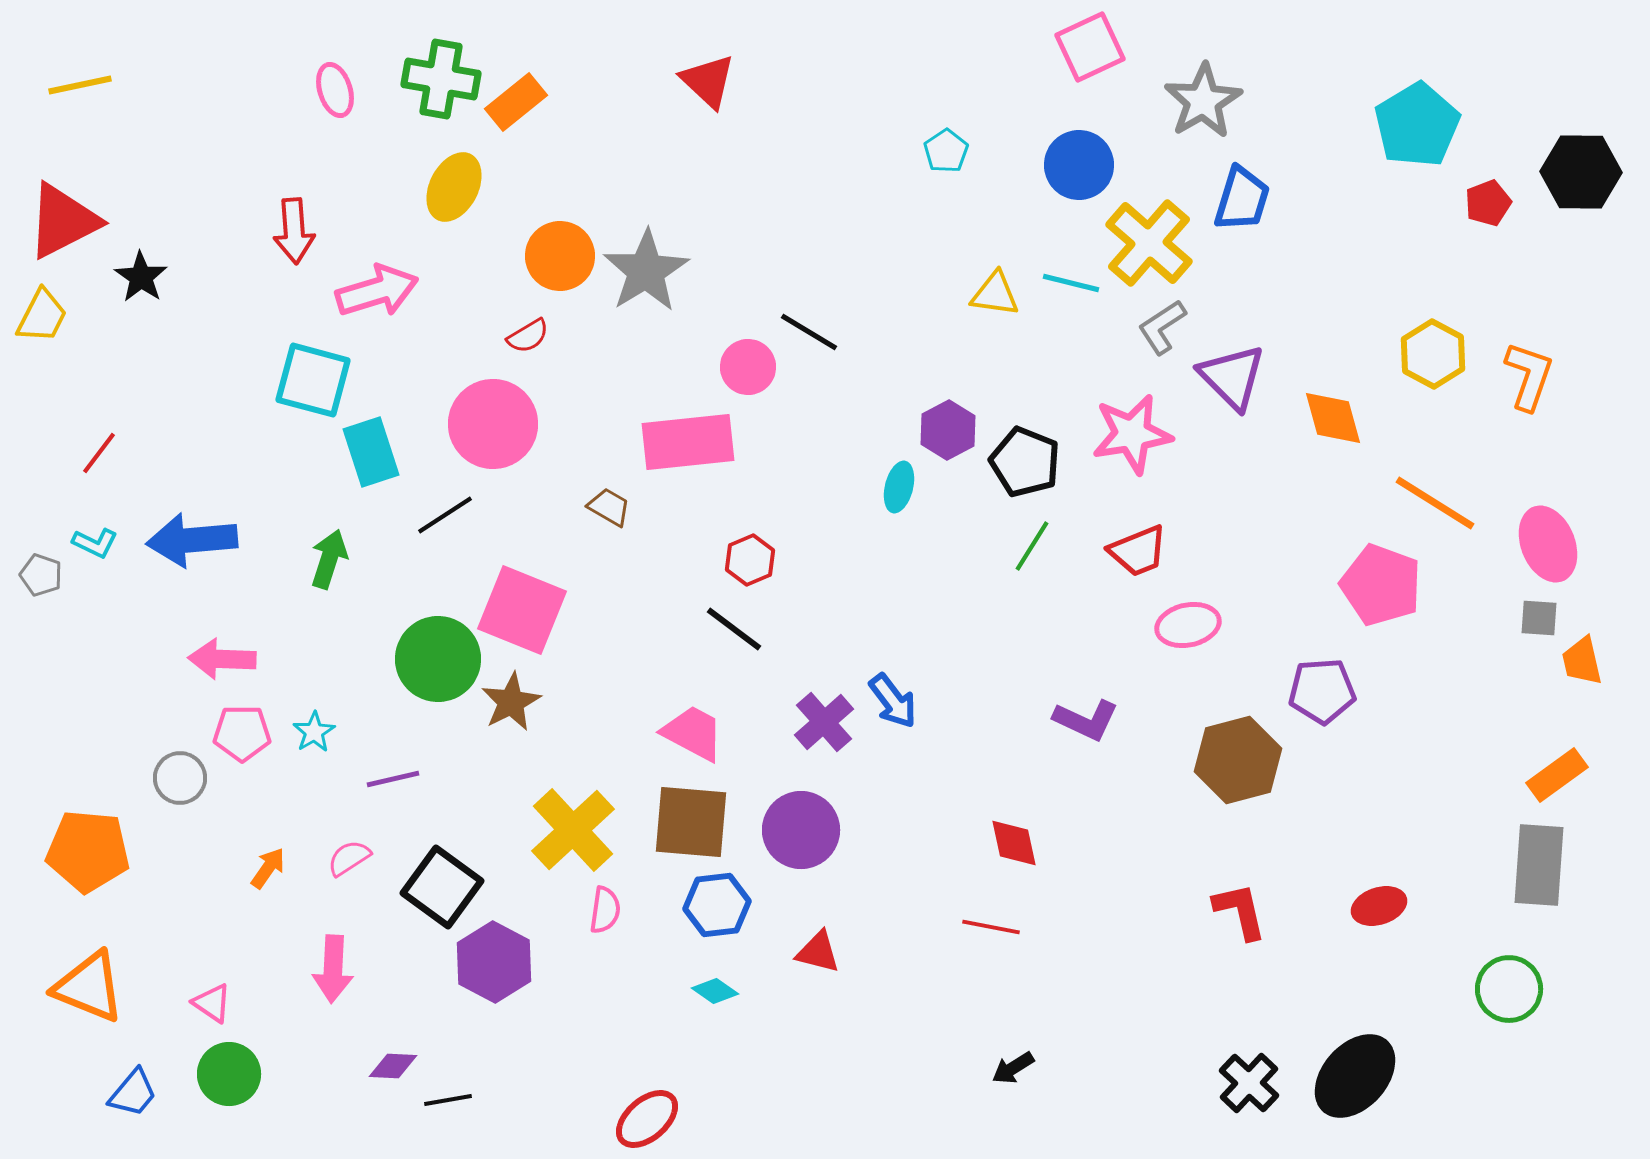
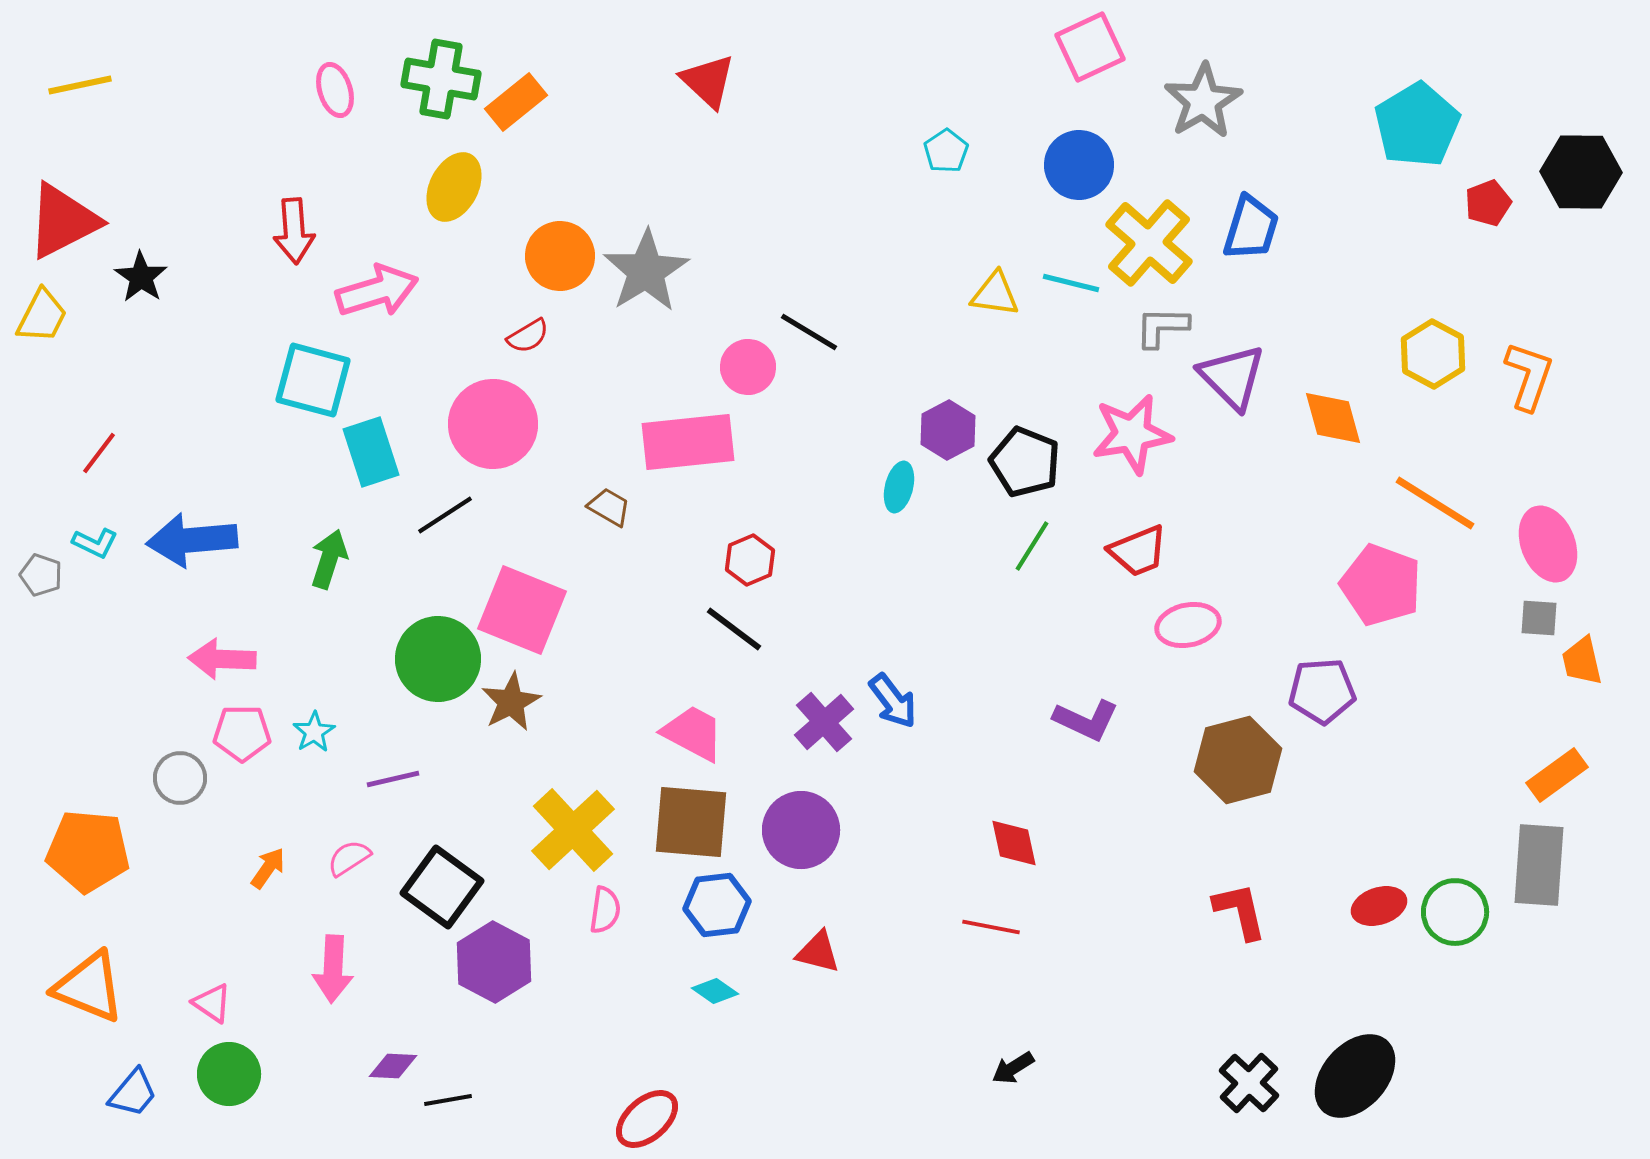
blue trapezoid at (1242, 199): moved 9 px right, 29 px down
gray L-shape at (1162, 327): rotated 34 degrees clockwise
green circle at (1509, 989): moved 54 px left, 77 px up
